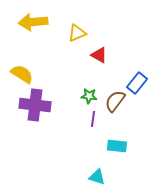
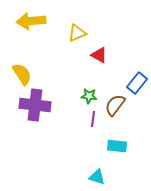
yellow arrow: moved 2 px left, 1 px up
yellow semicircle: rotated 25 degrees clockwise
brown semicircle: moved 4 px down
